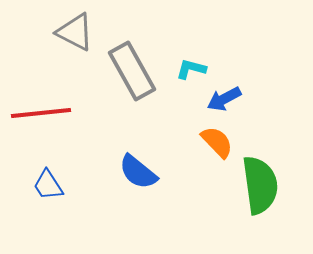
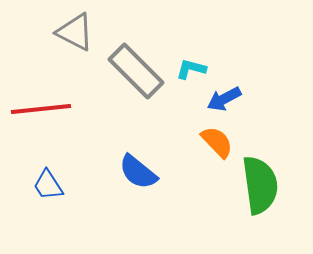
gray rectangle: moved 4 px right; rotated 16 degrees counterclockwise
red line: moved 4 px up
